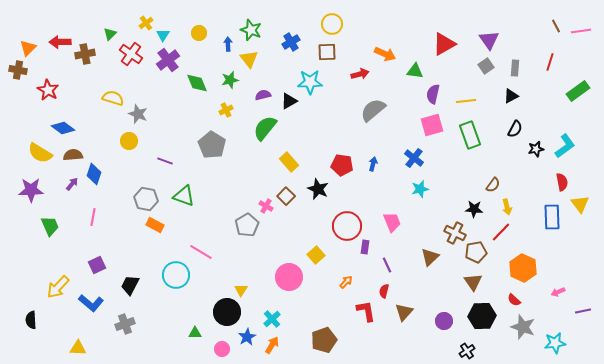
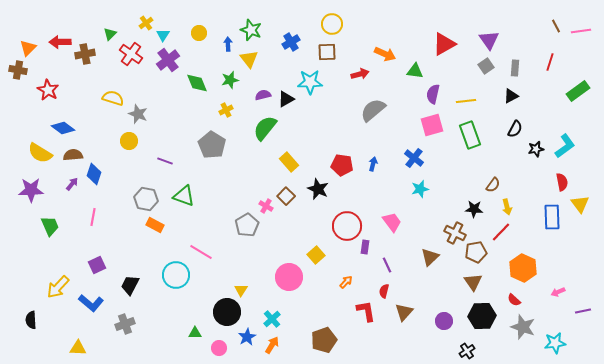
black triangle at (289, 101): moved 3 px left, 2 px up
pink trapezoid at (392, 222): rotated 15 degrees counterclockwise
pink circle at (222, 349): moved 3 px left, 1 px up
